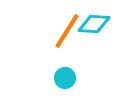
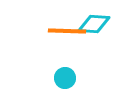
orange line: rotated 60 degrees clockwise
